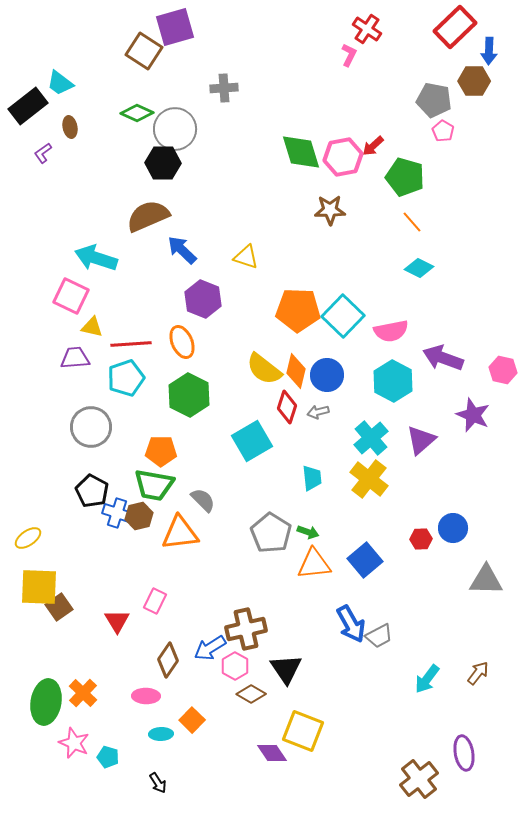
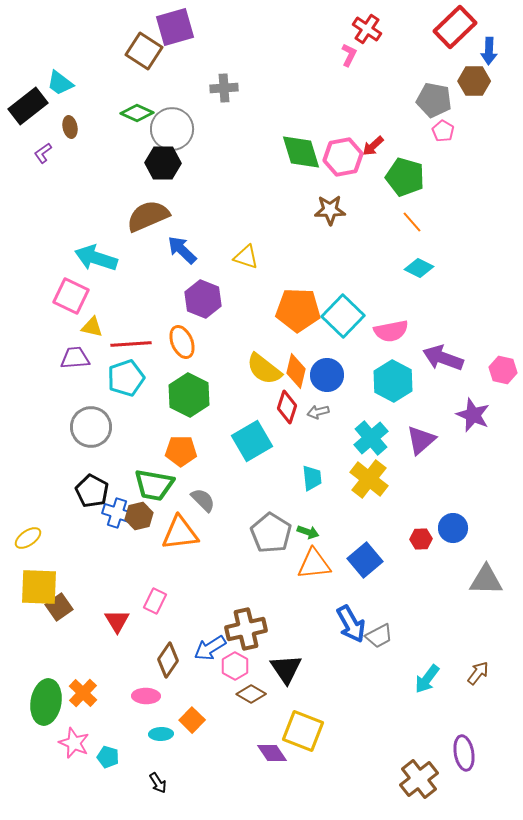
gray circle at (175, 129): moved 3 px left
orange pentagon at (161, 451): moved 20 px right
